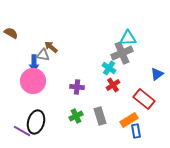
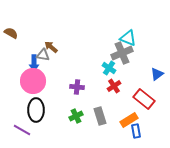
cyan triangle: rotated 24 degrees clockwise
red cross: moved 1 px right, 1 px down
black ellipse: moved 12 px up; rotated 15 degrees counterclockwise
purple line: moved 1 px up
